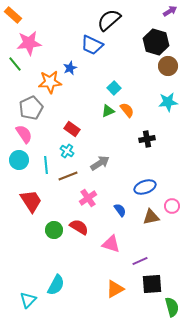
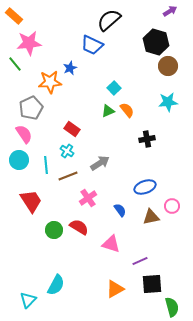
orange rectangle: moved 1 px right, 1 px down
